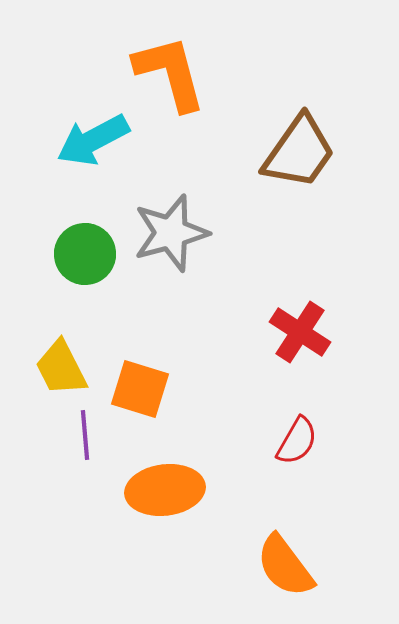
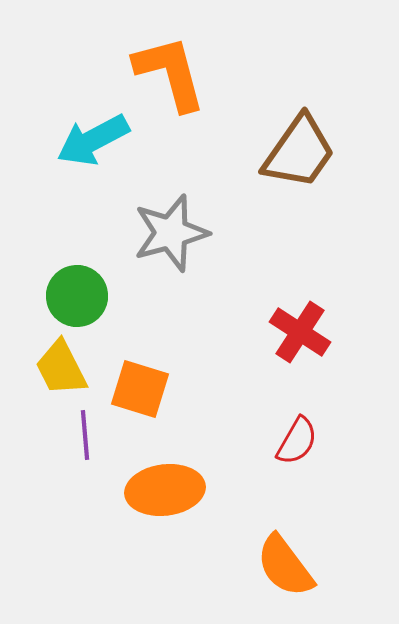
green circle: moved 8 px left, 42 px down
